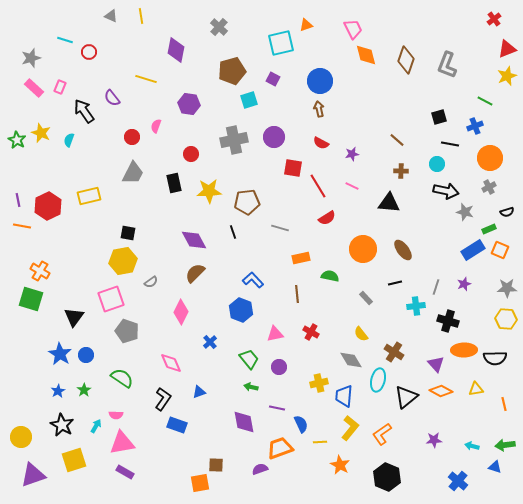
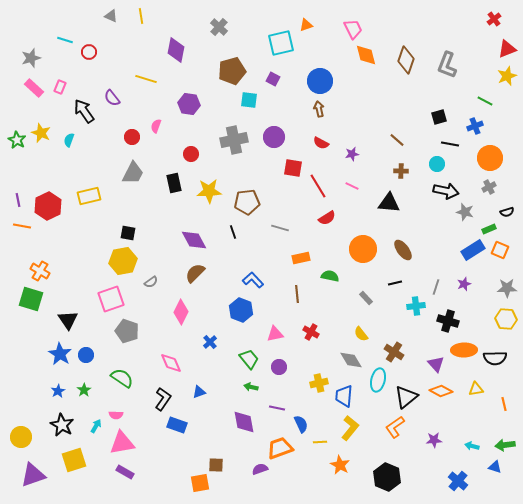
cyan square at (249, 100): rotated 24 degrees clockwise
black triangle at (74, 317): moved 6 px left, 3 px down; rotated 10 degrees counterclockwise
orange L-shape at (382, 434): moved 13 px right, 7 px up
